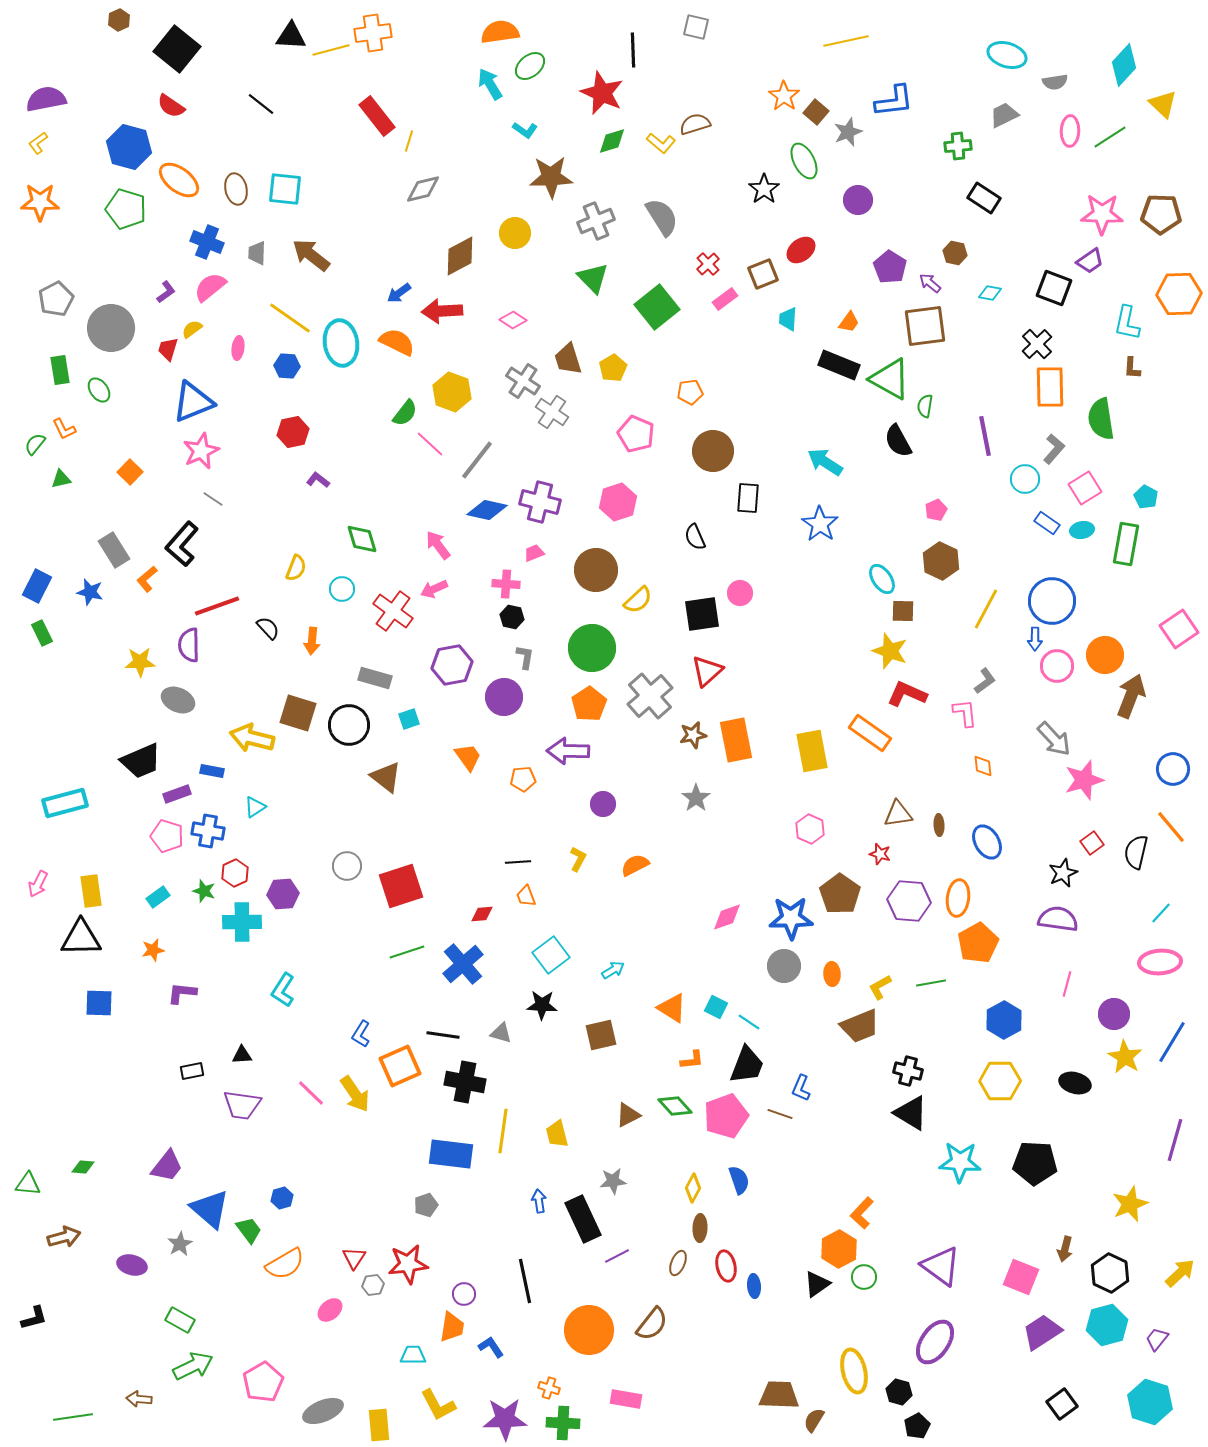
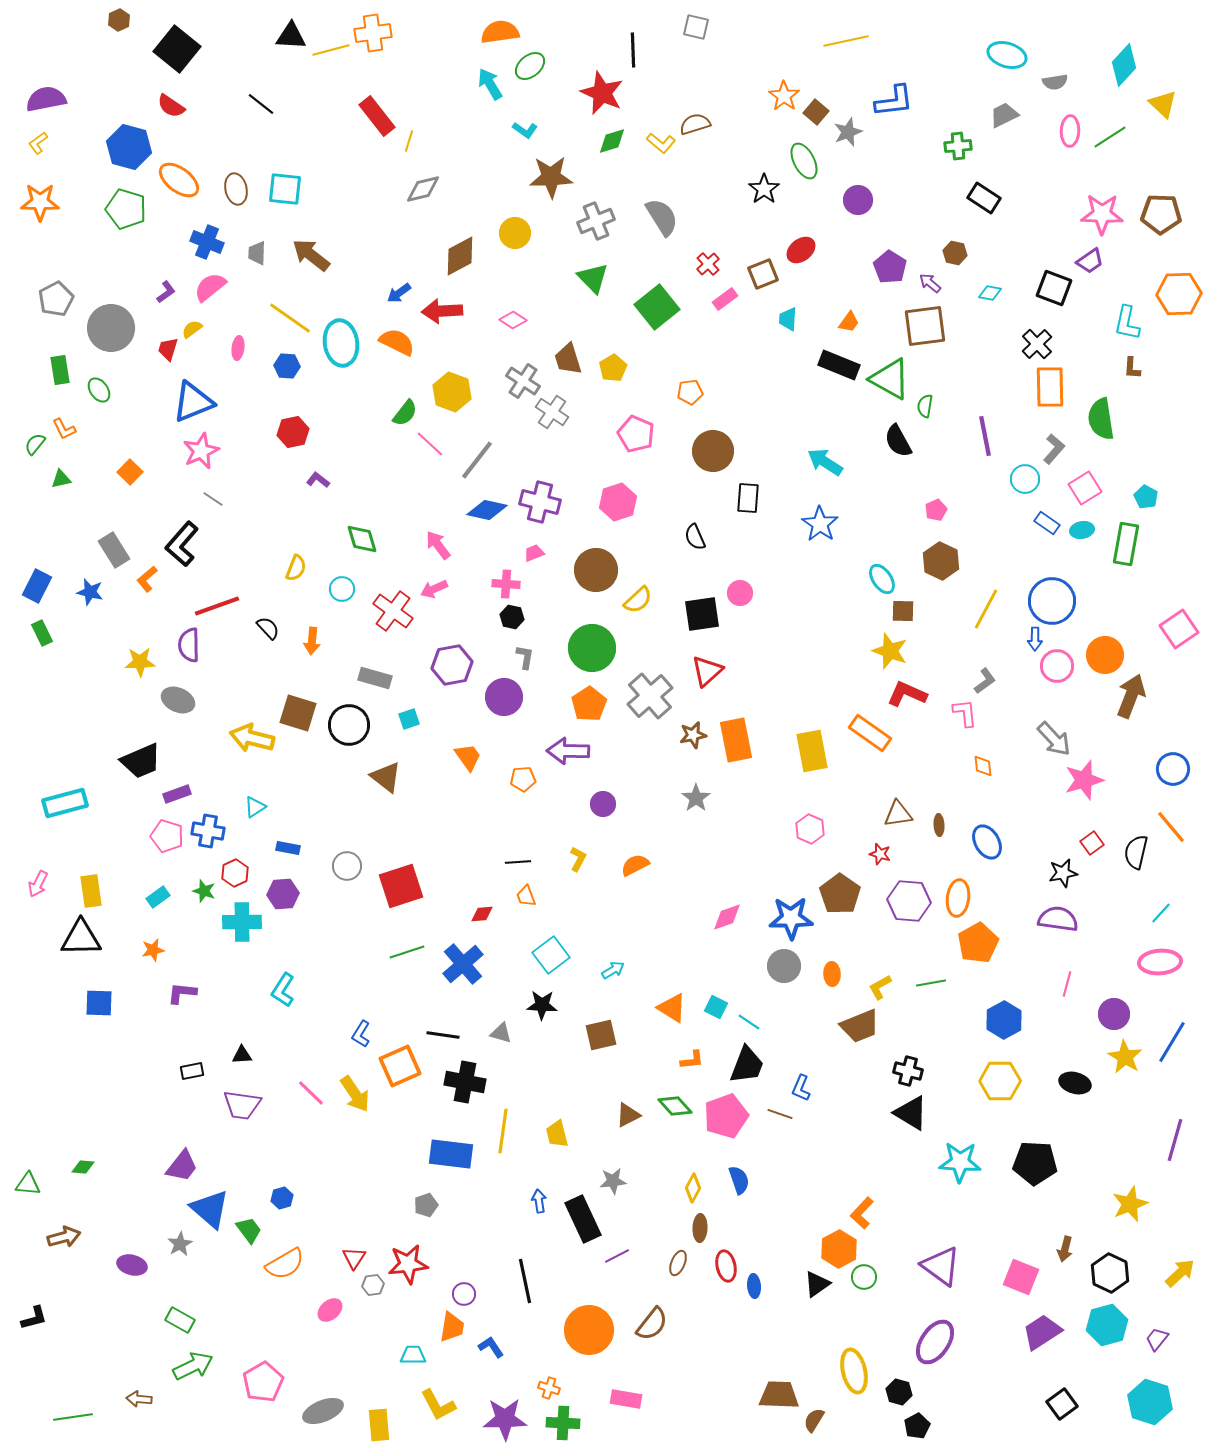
blue rectangle at (212, 771): moved 76 px right, 77 px down
black star at (1063, 873): rotated 12 degrees clockwise
purple trapezoid at (167, 1166): moved 15 px right
